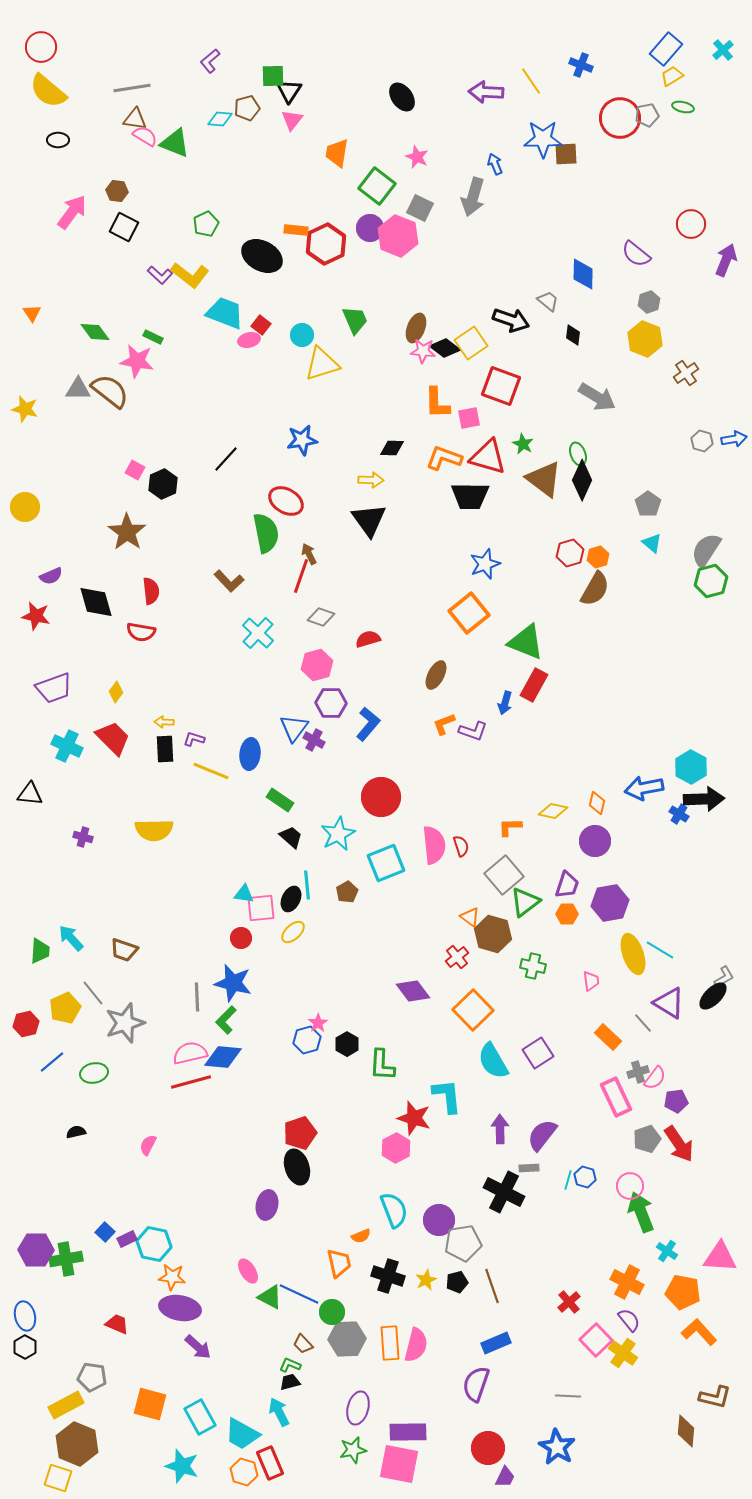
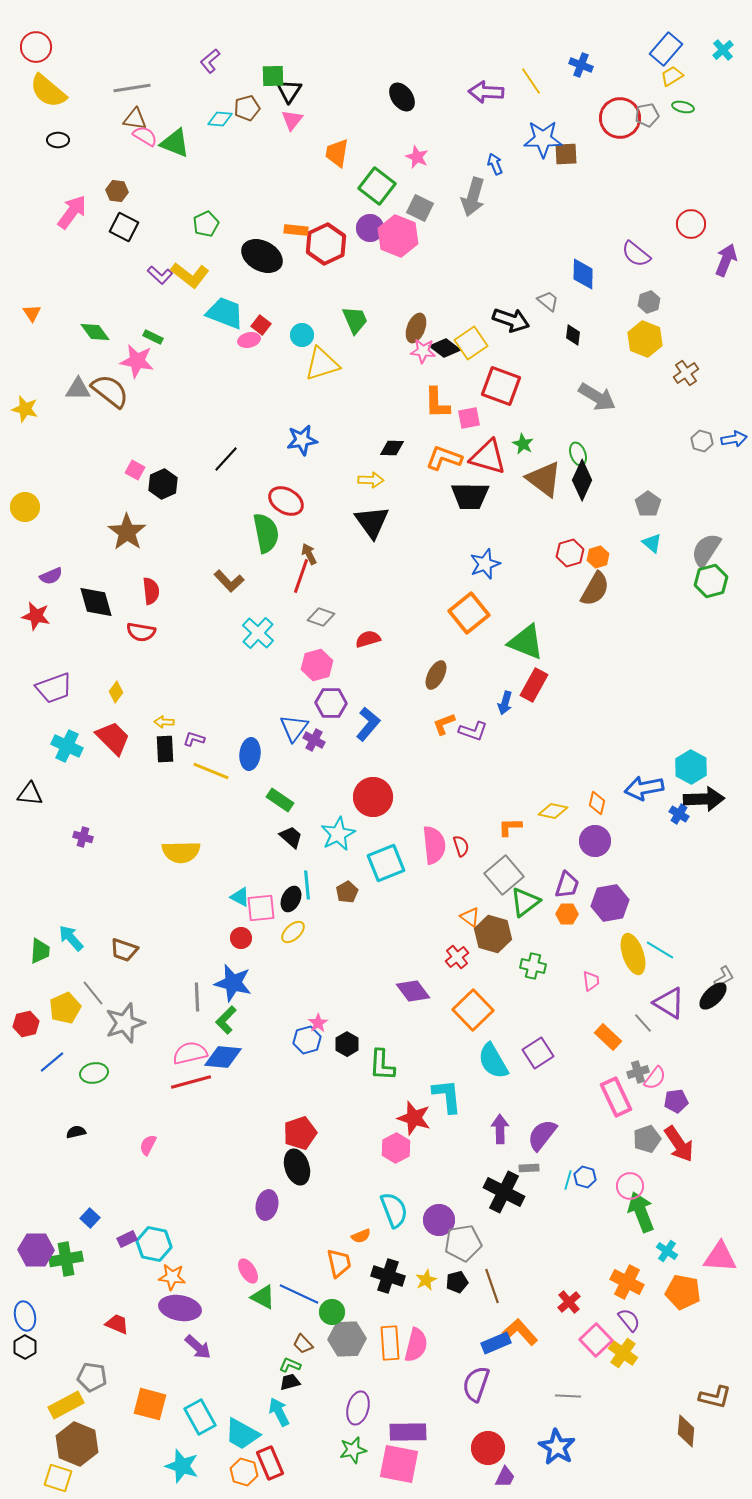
red circle at (41, 47): moved 5 px left
black triangle at (369, 520): moved 3 px right, 2 px down
red circle at (381, 797): moved 8 px left
yellow semicircle at (154, 830): moved 27 px right, 22 px down
cyan triangle at (244, 894): moved 4 px left, 3 px down; rotated 20 degrees clockwise
blue square at (105, 1232): moved 15 px left, 14 px up
green triangle at (270, 1297): moved 7 px left
orange L-shape at (699, 1332): moved 179 px left
